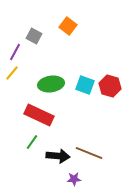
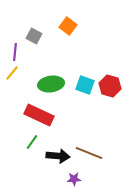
purple line: rotated 24 degrees counterclockwise
